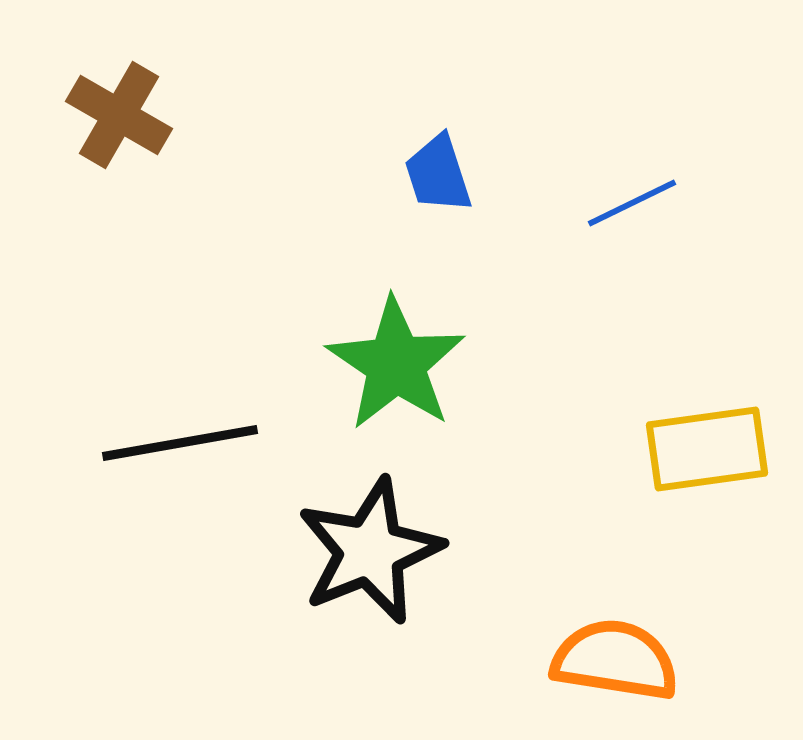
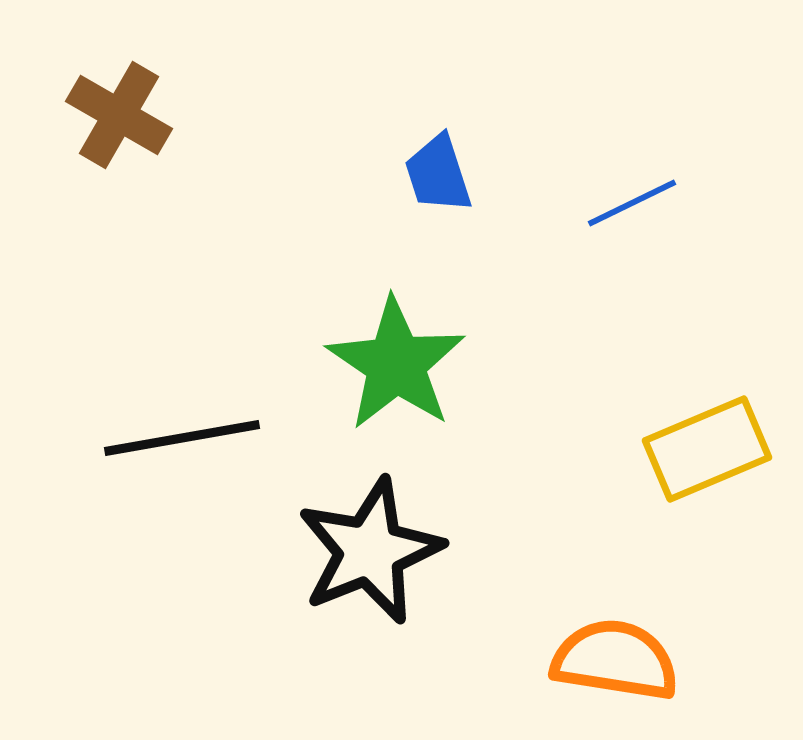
black line: moved 2 px right, 5 px up
yellow rectangle: rotated 15 degrees counterclockwise
